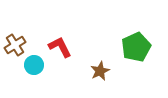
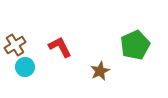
green pentagon: moved 1 px left, 2 px up
cyan circle: moved 9 px left, 2 px down
